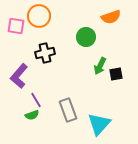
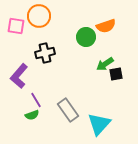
orange semicircle: moved 5 px left, 9 px down
green arrow: moved 5 px right, 2 px up; rotated 30 degrees clockwise
gray rectangle: rotated 15 degrees counterclockwise
